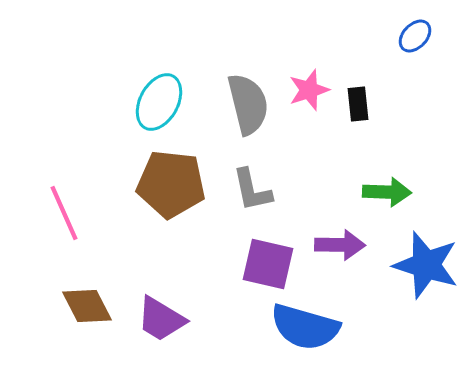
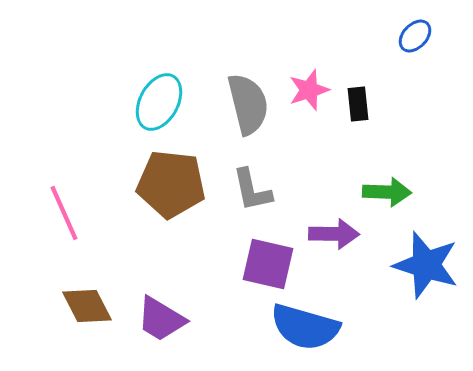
purple arrow: moved 6 px left, 11 px up
